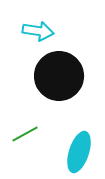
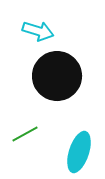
cyan arrow: rotated 8 degrees clockwise
black circle: moved 2 px left
